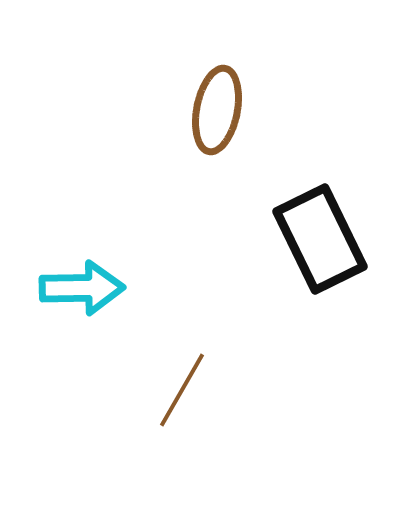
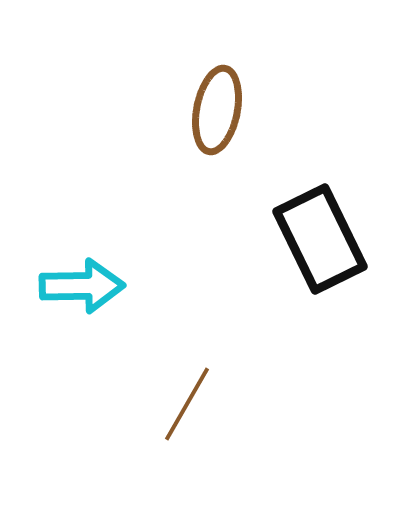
cyan arrow: moved 2 px up
brown line: moved 5 px right, 14 px down
